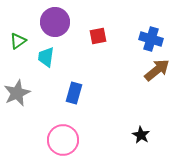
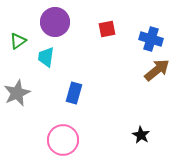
red square: moved 9 px right, 7 px up
